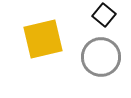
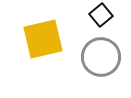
black square: moved 3 px left; rotated 10 degrees clockwise
